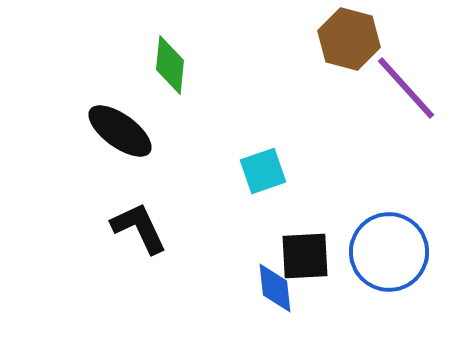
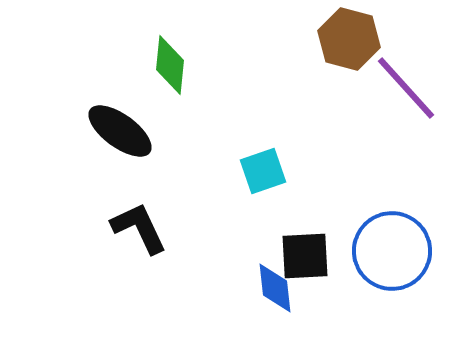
blue circle: moved 3 px right, 1 px up
